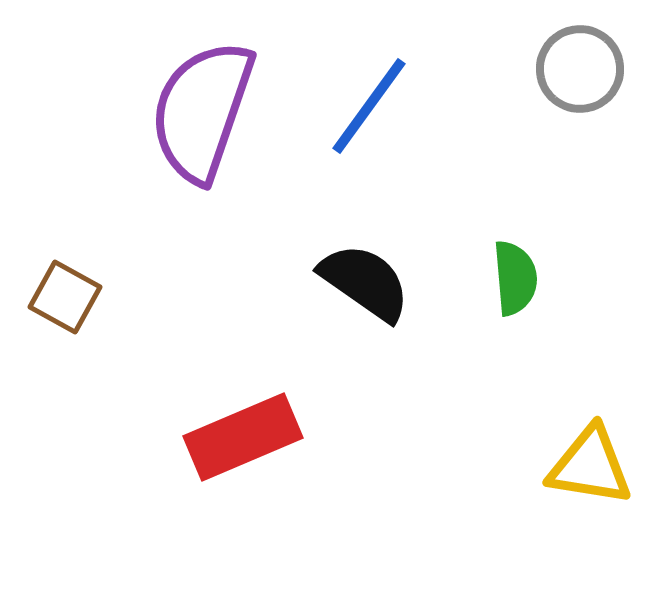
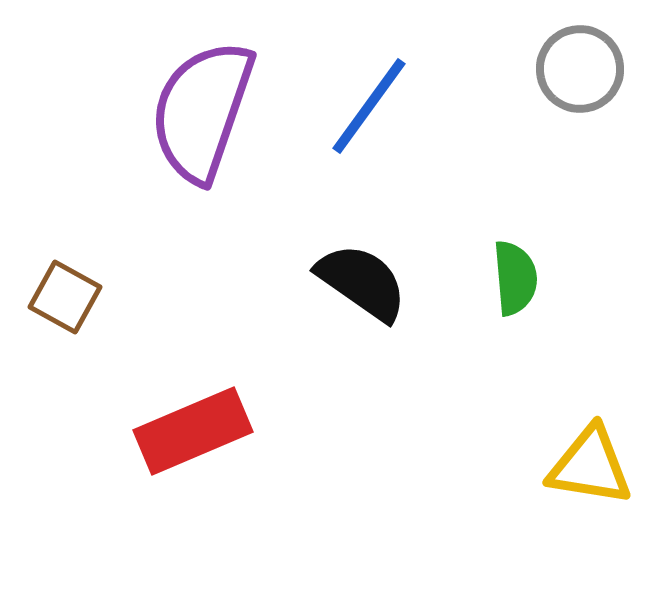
black semicircle: moved 3 px left
red rectangle: moved 50 px left, 6 px up
